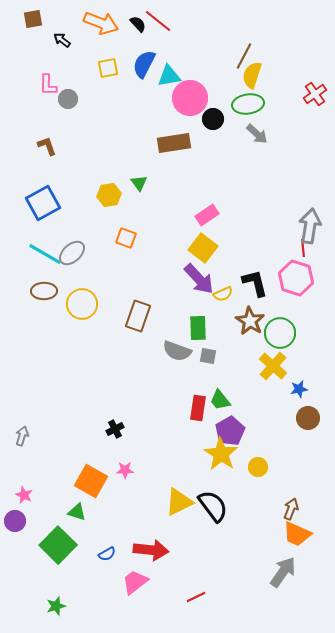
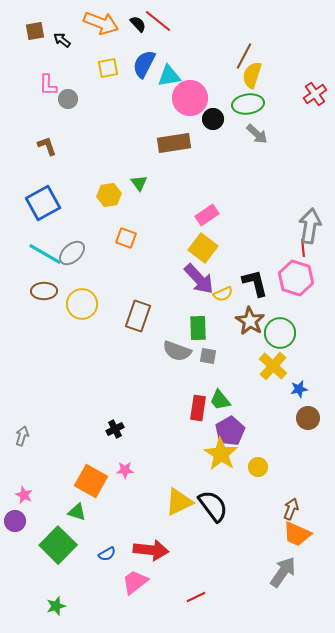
brown square at (33, 19): moved 2 px right, 12 px down
